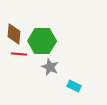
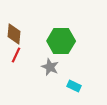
green hexagon: moved 19 px right
red line: moved 3 px left, 1 px down; rotated 70 degrees counterclockwise
